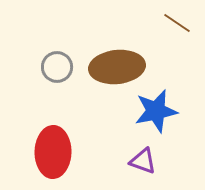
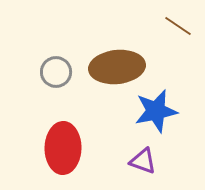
brown line: moved 1 px right, 3 px down
gray circle: moved 1 px left, 5 px down
red ellipse: moved 10 px right, 4 px up
